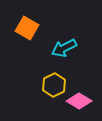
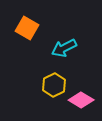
pink diamond: moved 2 px right, 1 px up
